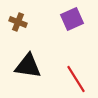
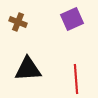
black triangle: moved 3 px down; rotated 12 degrees counterclockwise
red line: rotated 28 degrees clockwise
